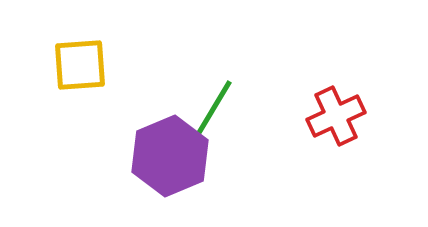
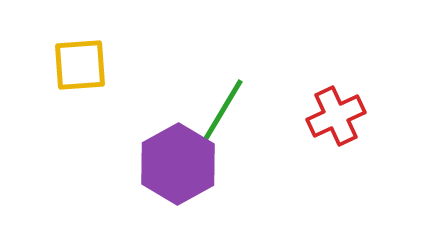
green line: moved 11 px right, 1 px up
purple hexagon: moved 8 px right, 8 px down; rotated 6 degrees counterclockwise
